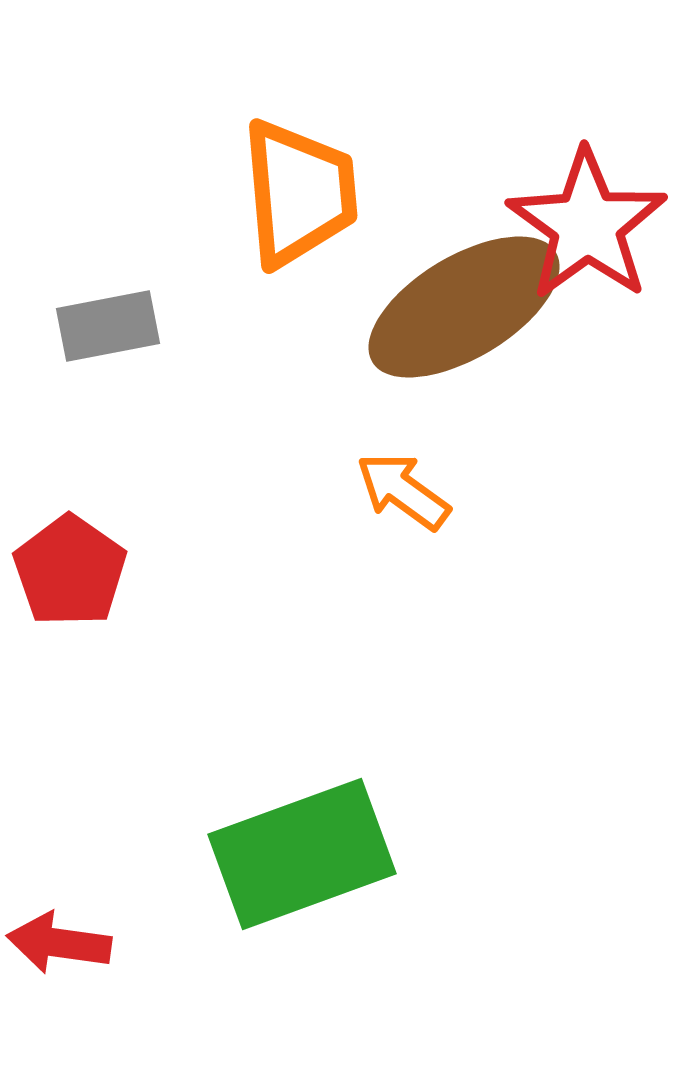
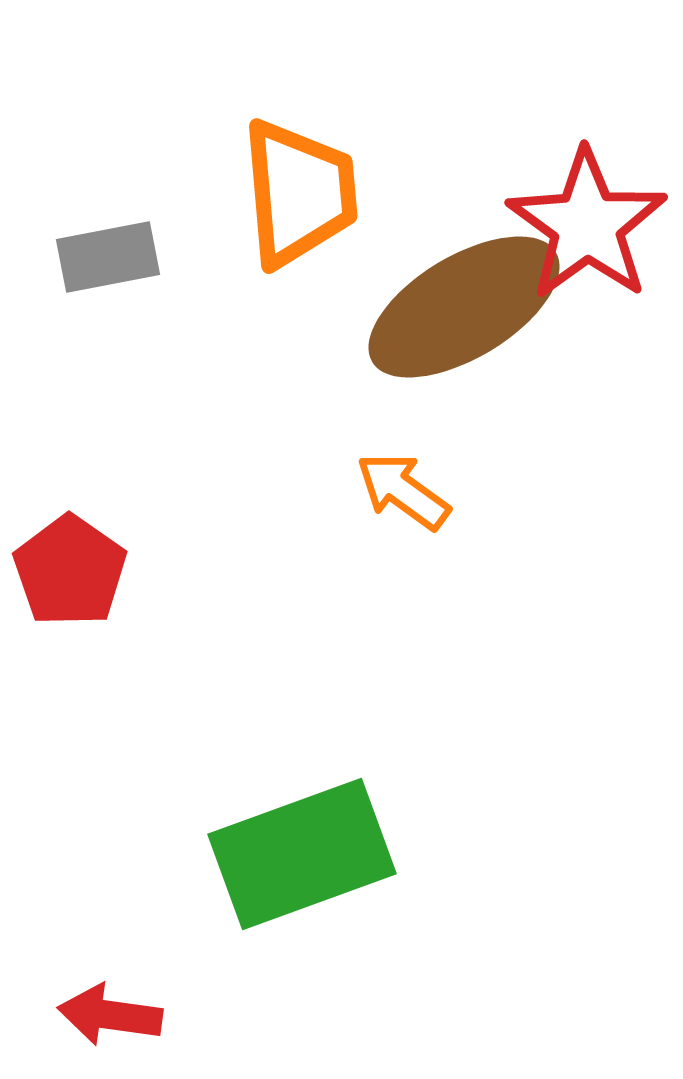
gray rectangle: moved 69 px up
red arrow: moved 51 px right, 72 px down
